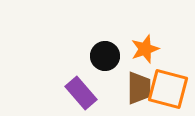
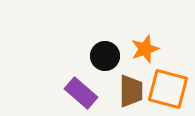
brown trapezoid: moved 8 px left, 3 px down
purple rectangle: rotated 8 degrees counterclockwise
